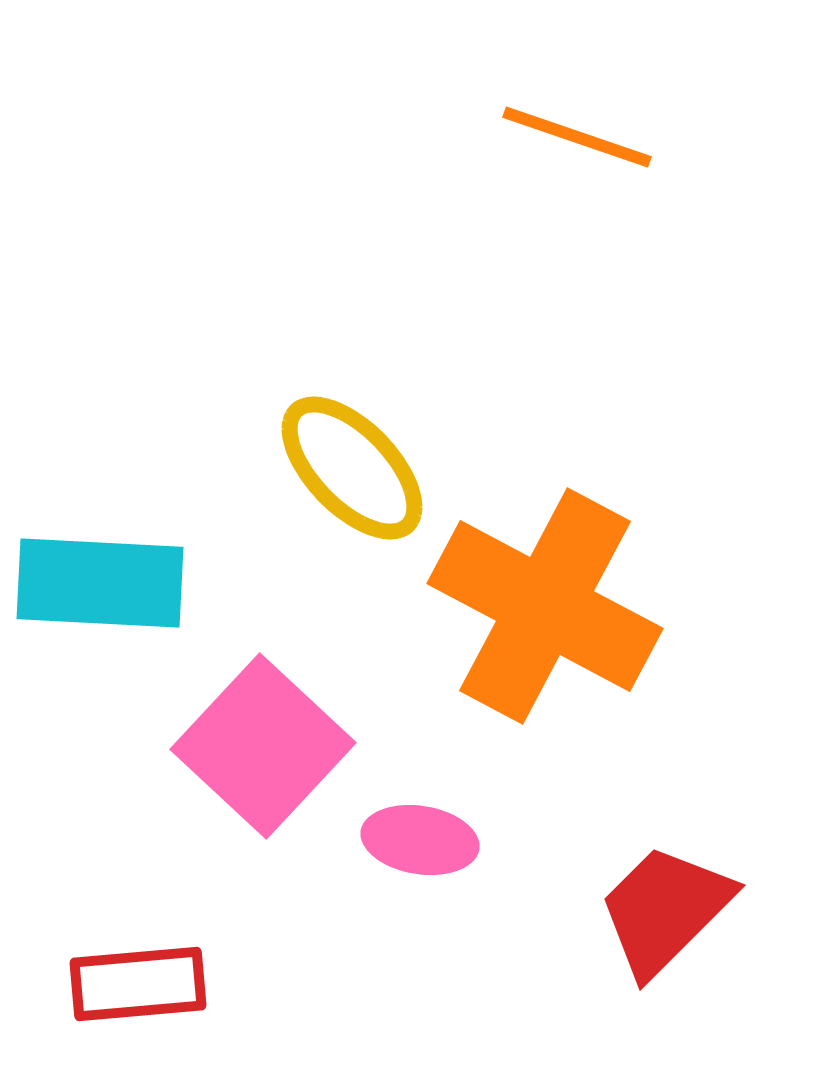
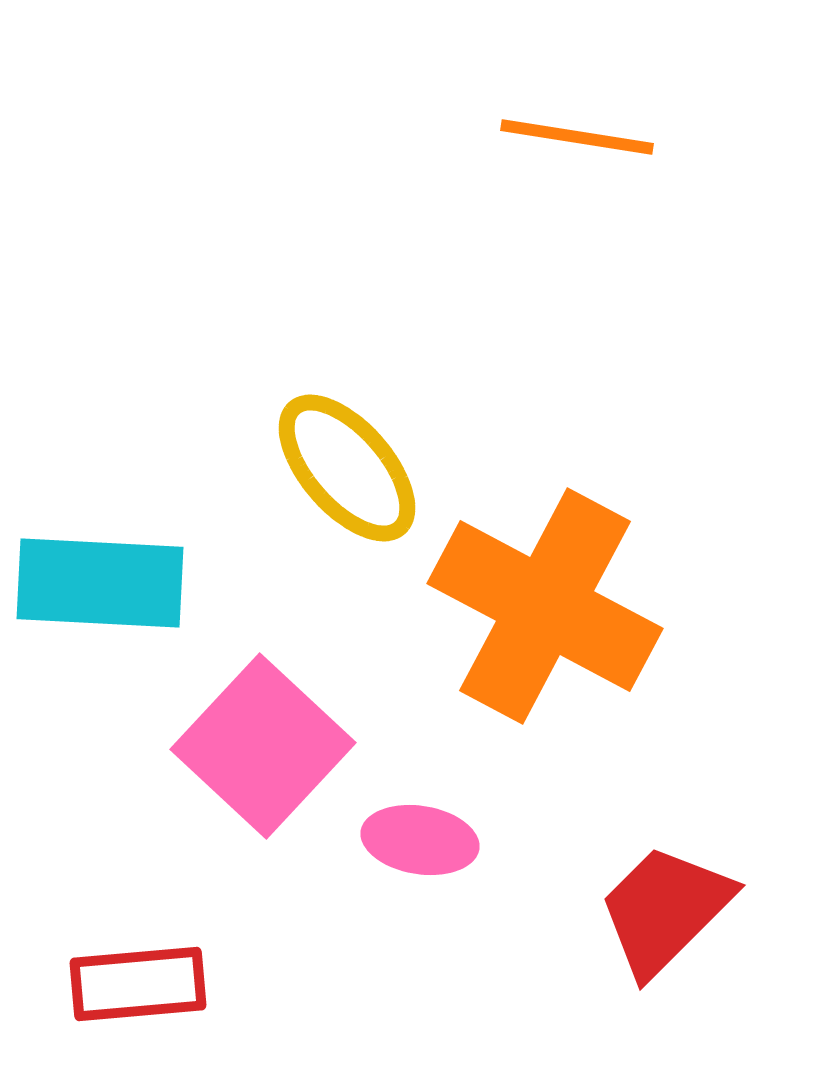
orange line: rotated 10 degrees counterclockwise
yellow ellipse: moved 5 px left; rotated 3 degrees clockwise
